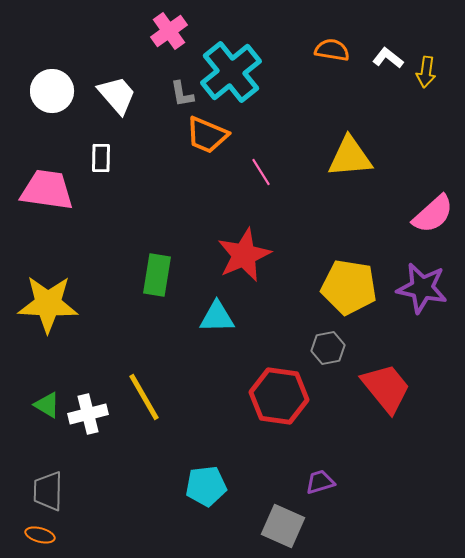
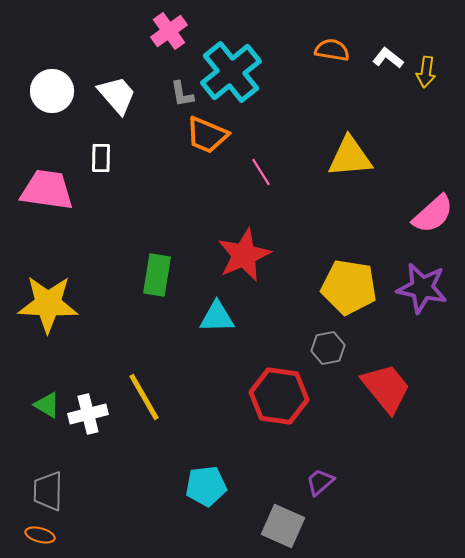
purple trapezoid: rotated 24 degrees counterclockwise
